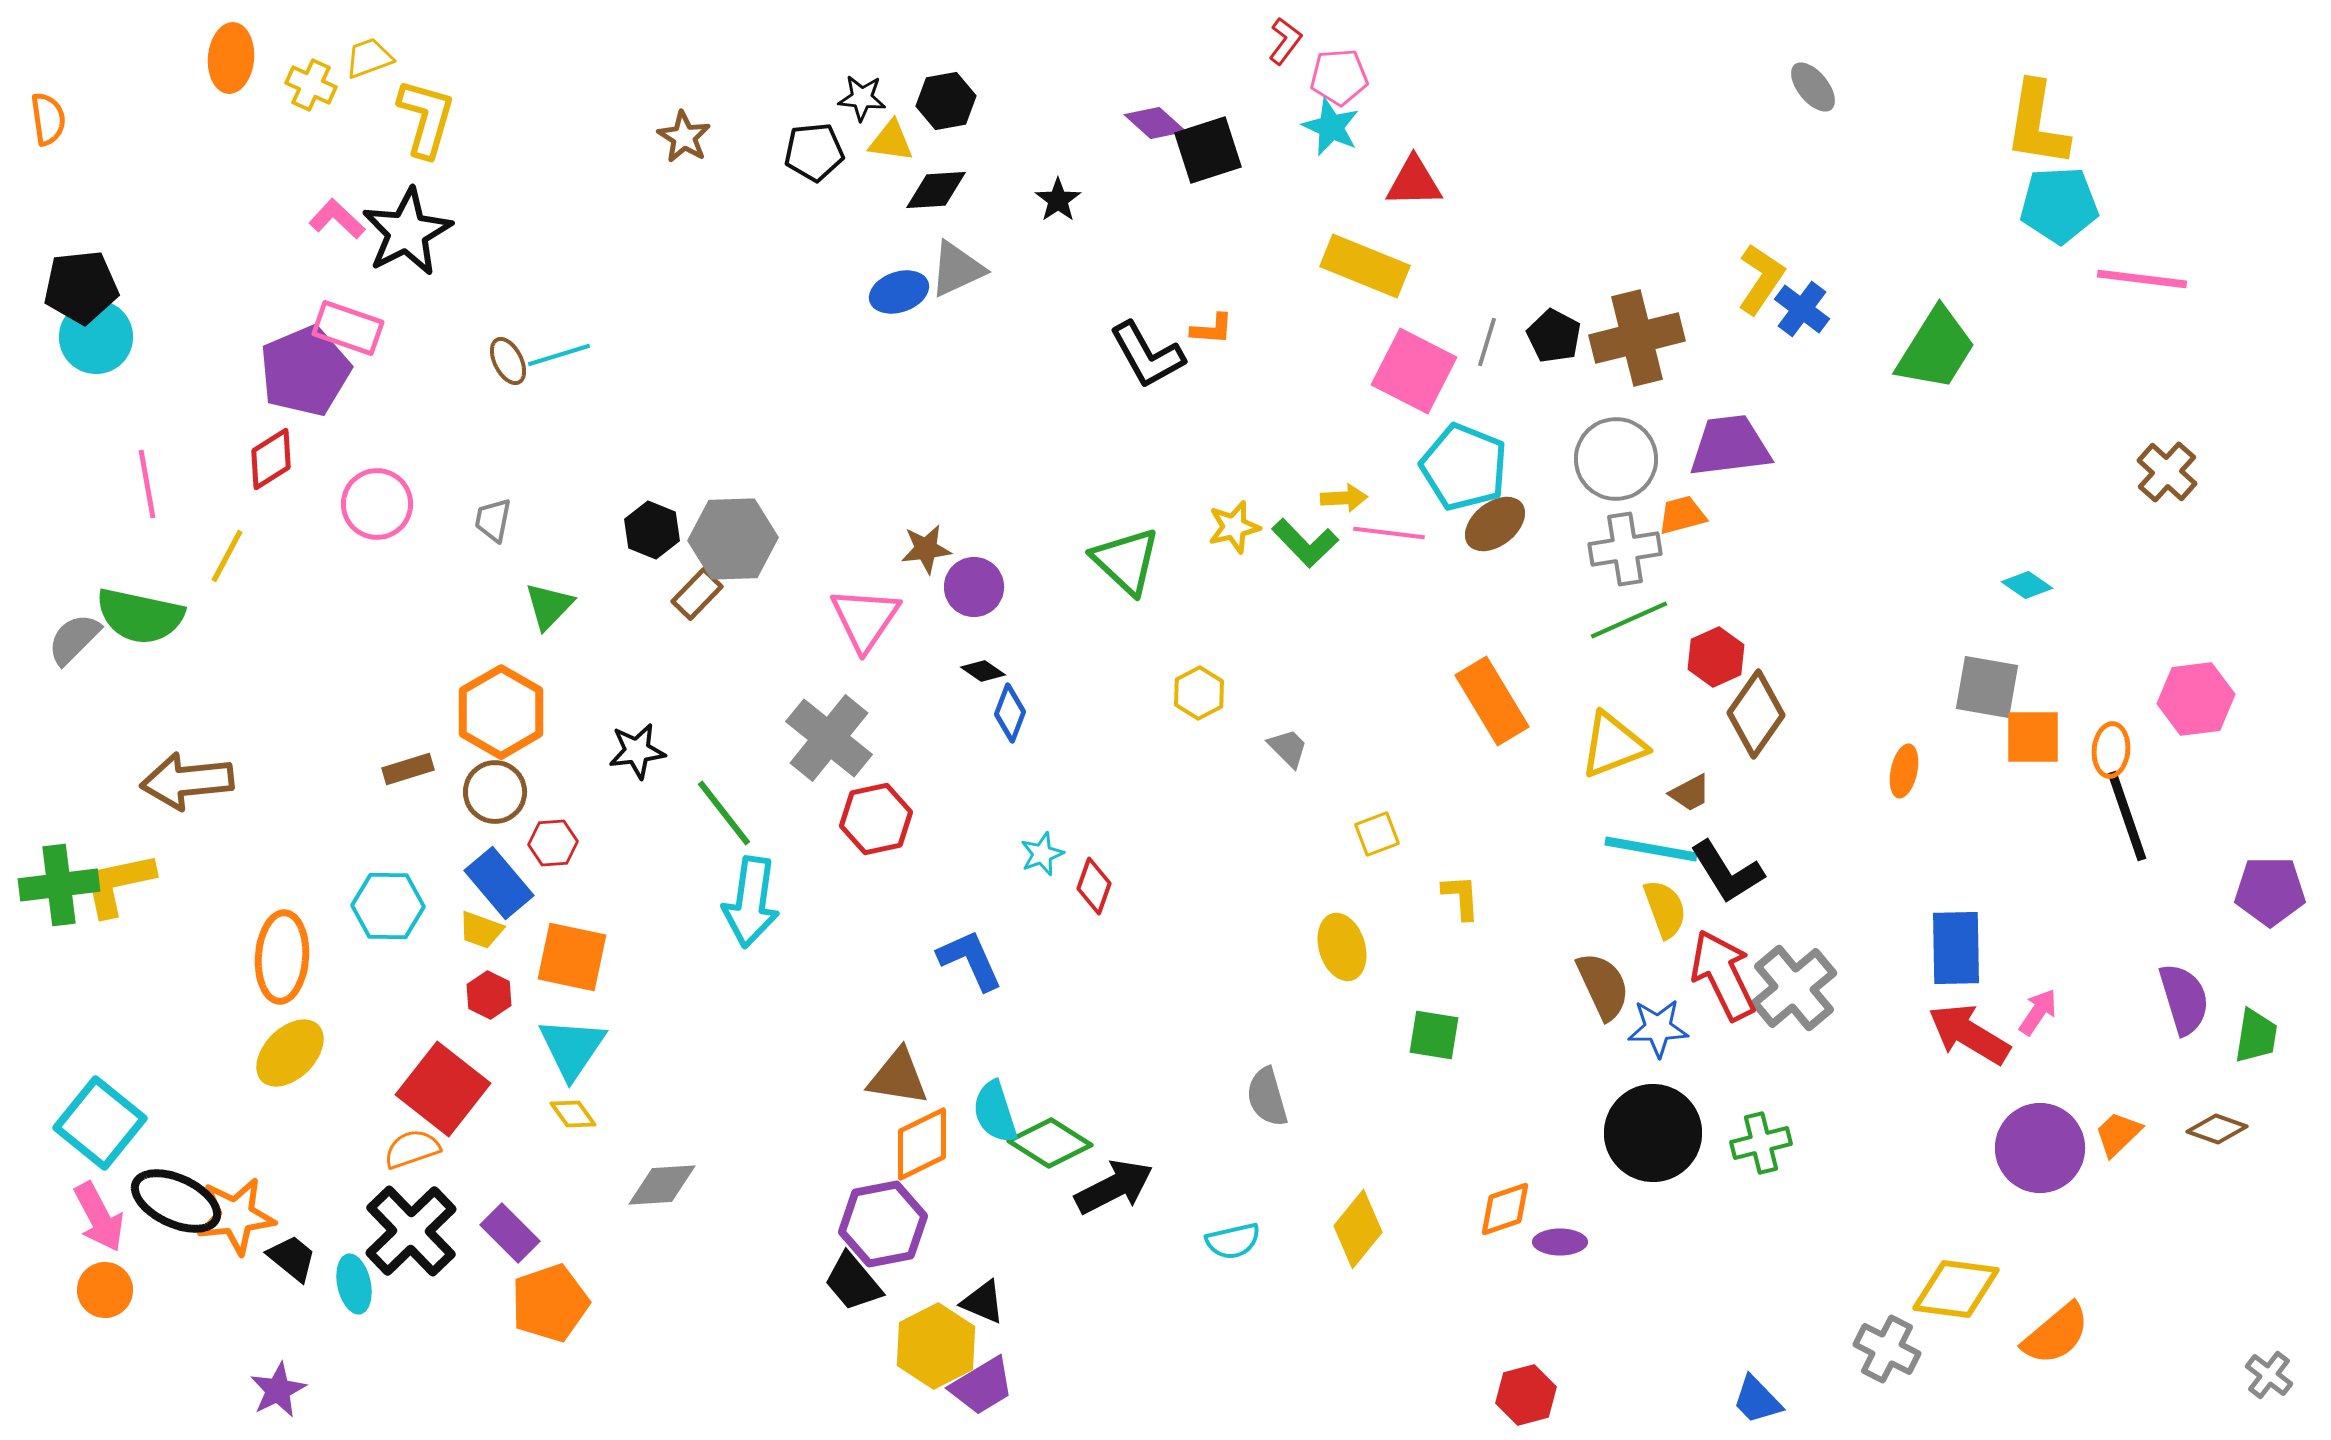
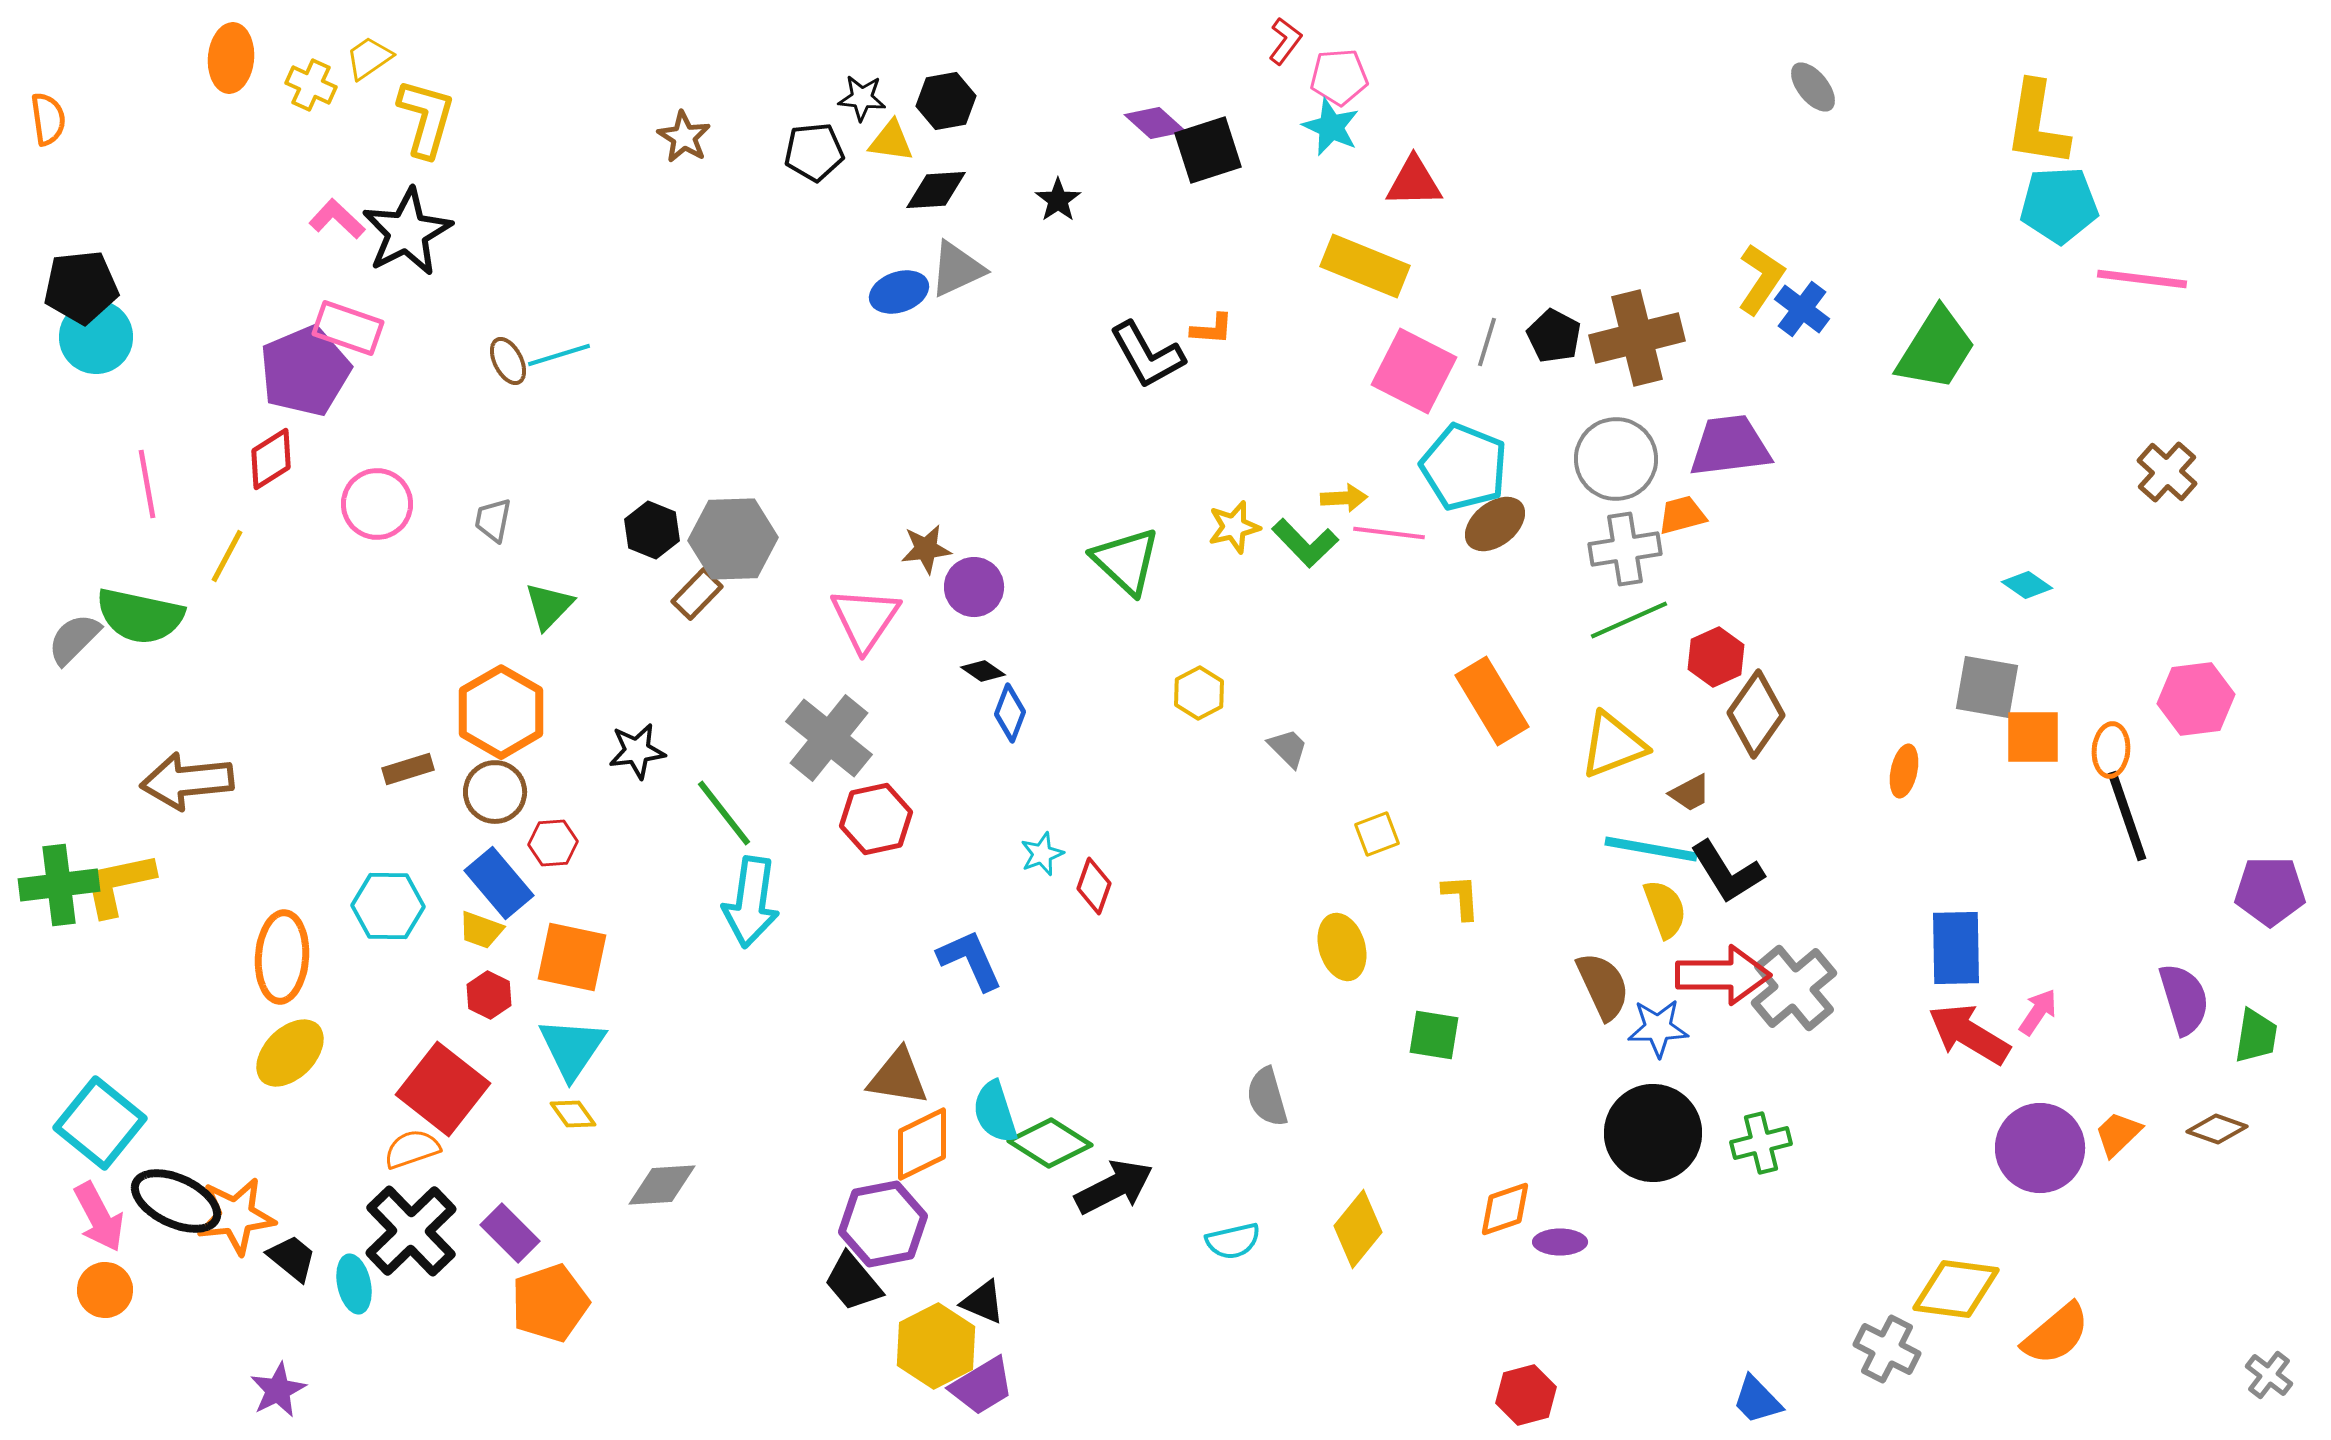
yellow trapezoid at (369, 58): rotated 15 degrees counterclockwise
red arrow at (1723, 975): rotated 116 degrees clockwise
